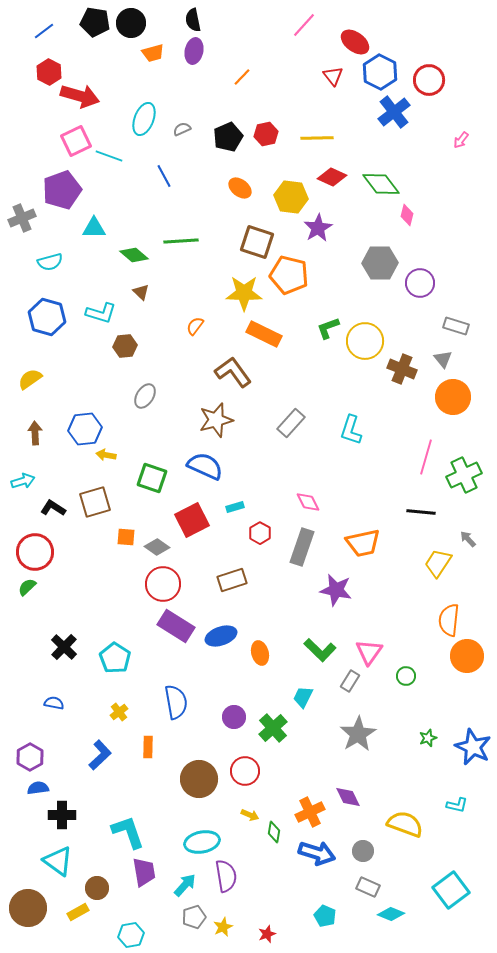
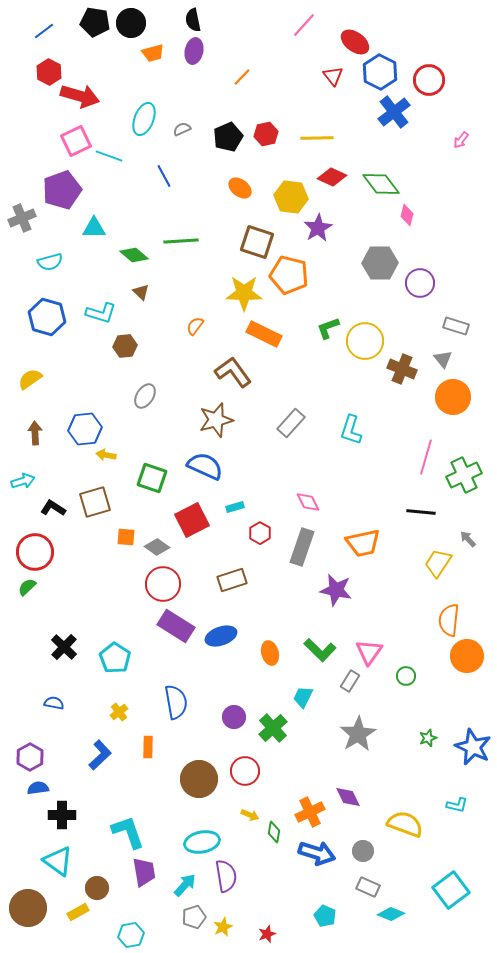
orange ellipse at (260, 653): moved 10 px right
